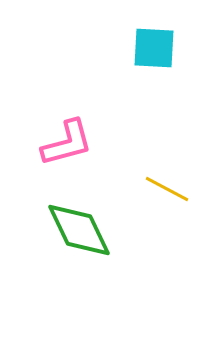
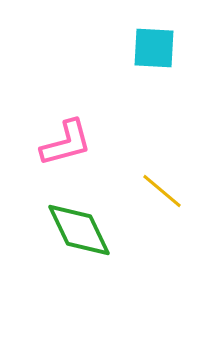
pink L-shape: moved 1 px left
yellow line: moved 5 px left, 2 px down; rotated 12 degrees clockwise
